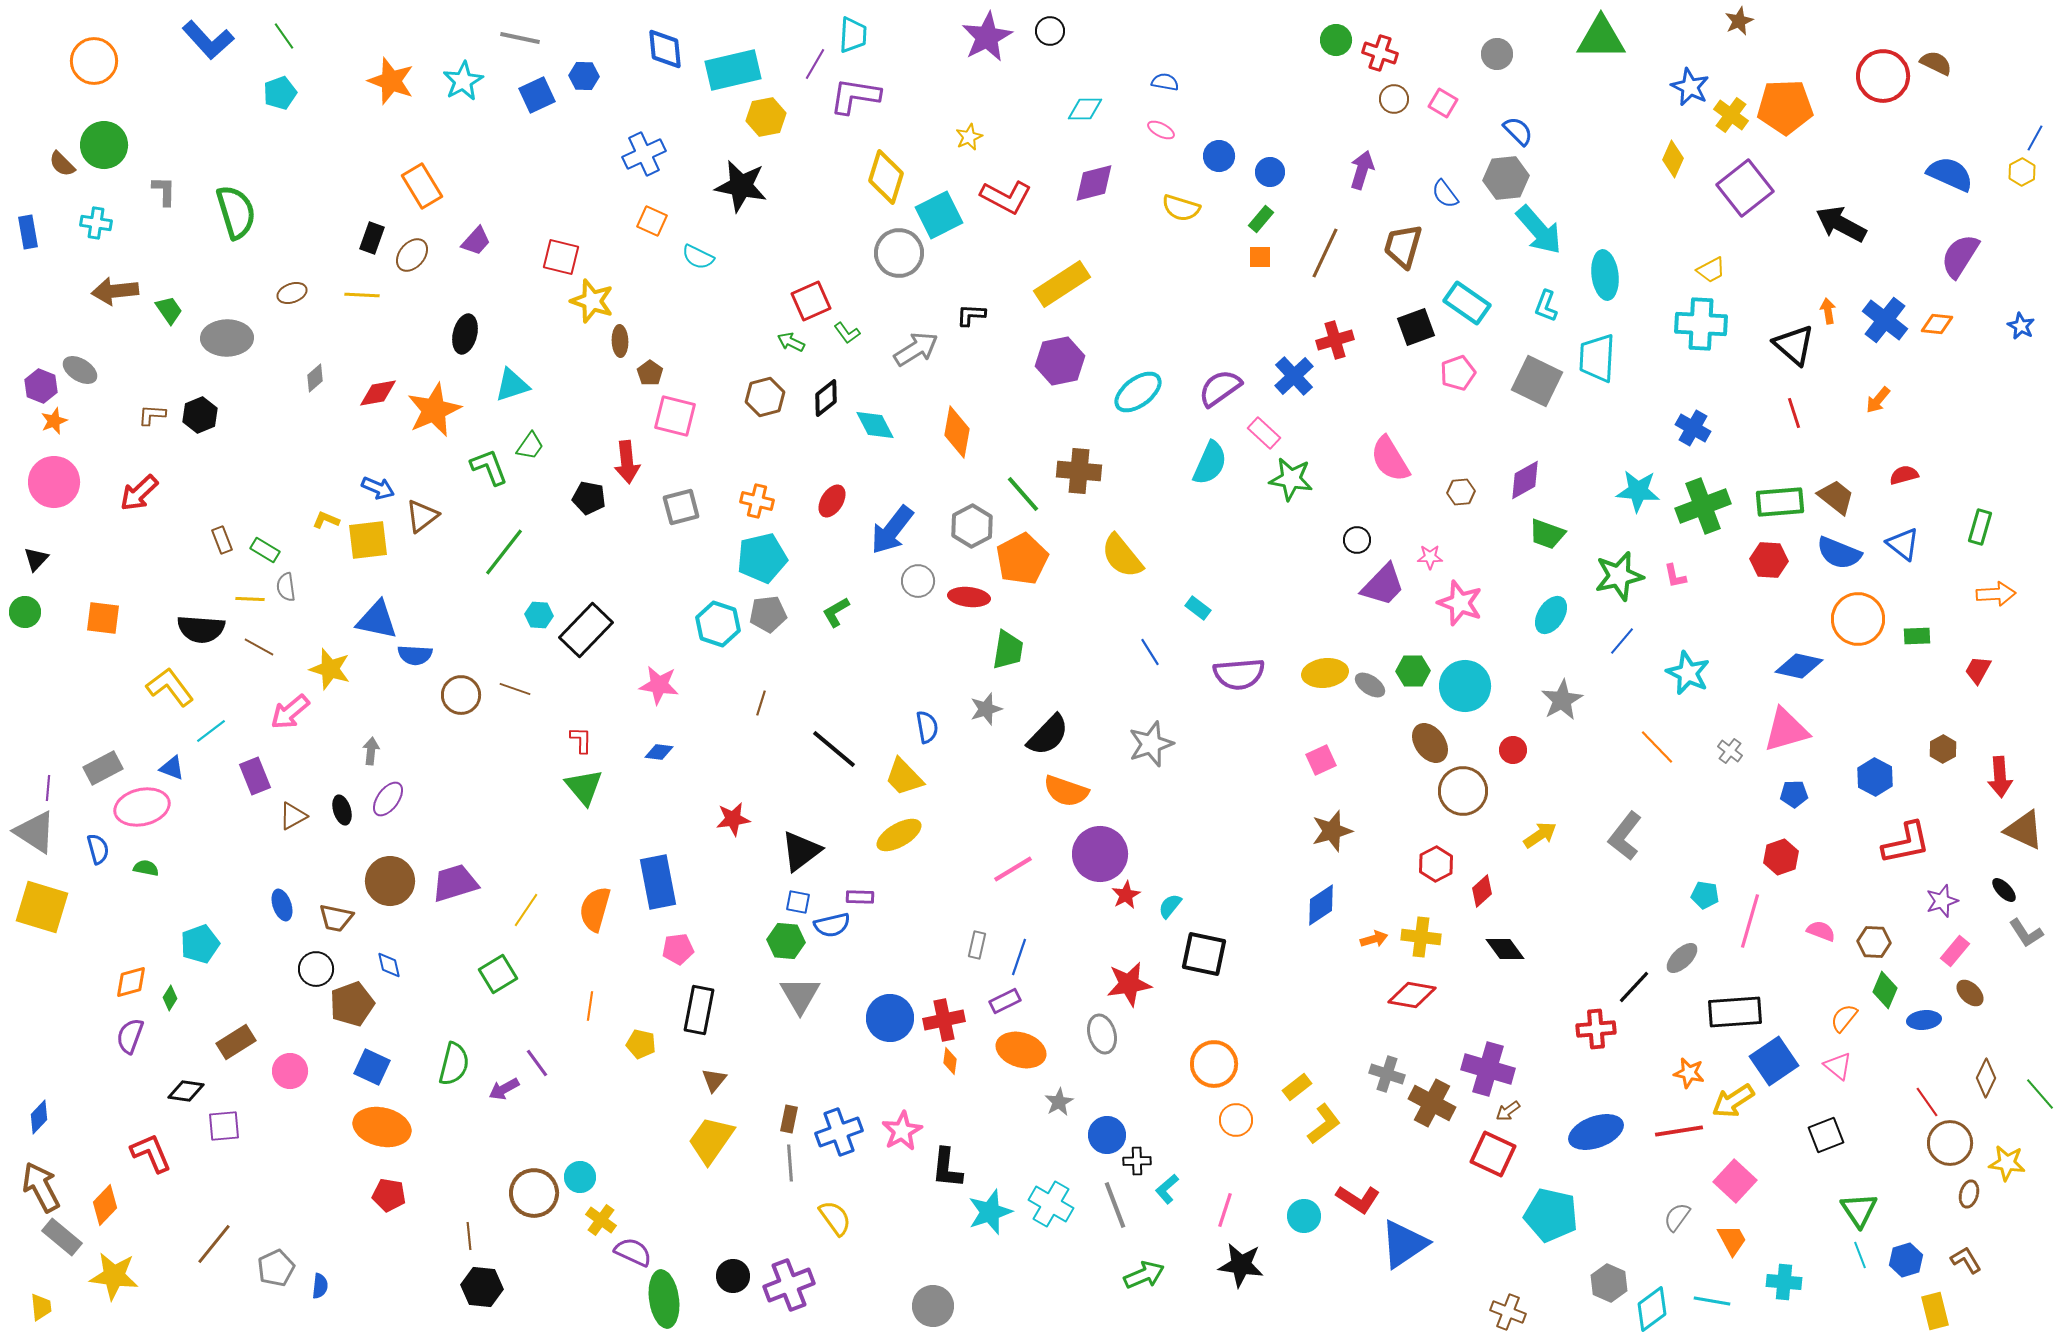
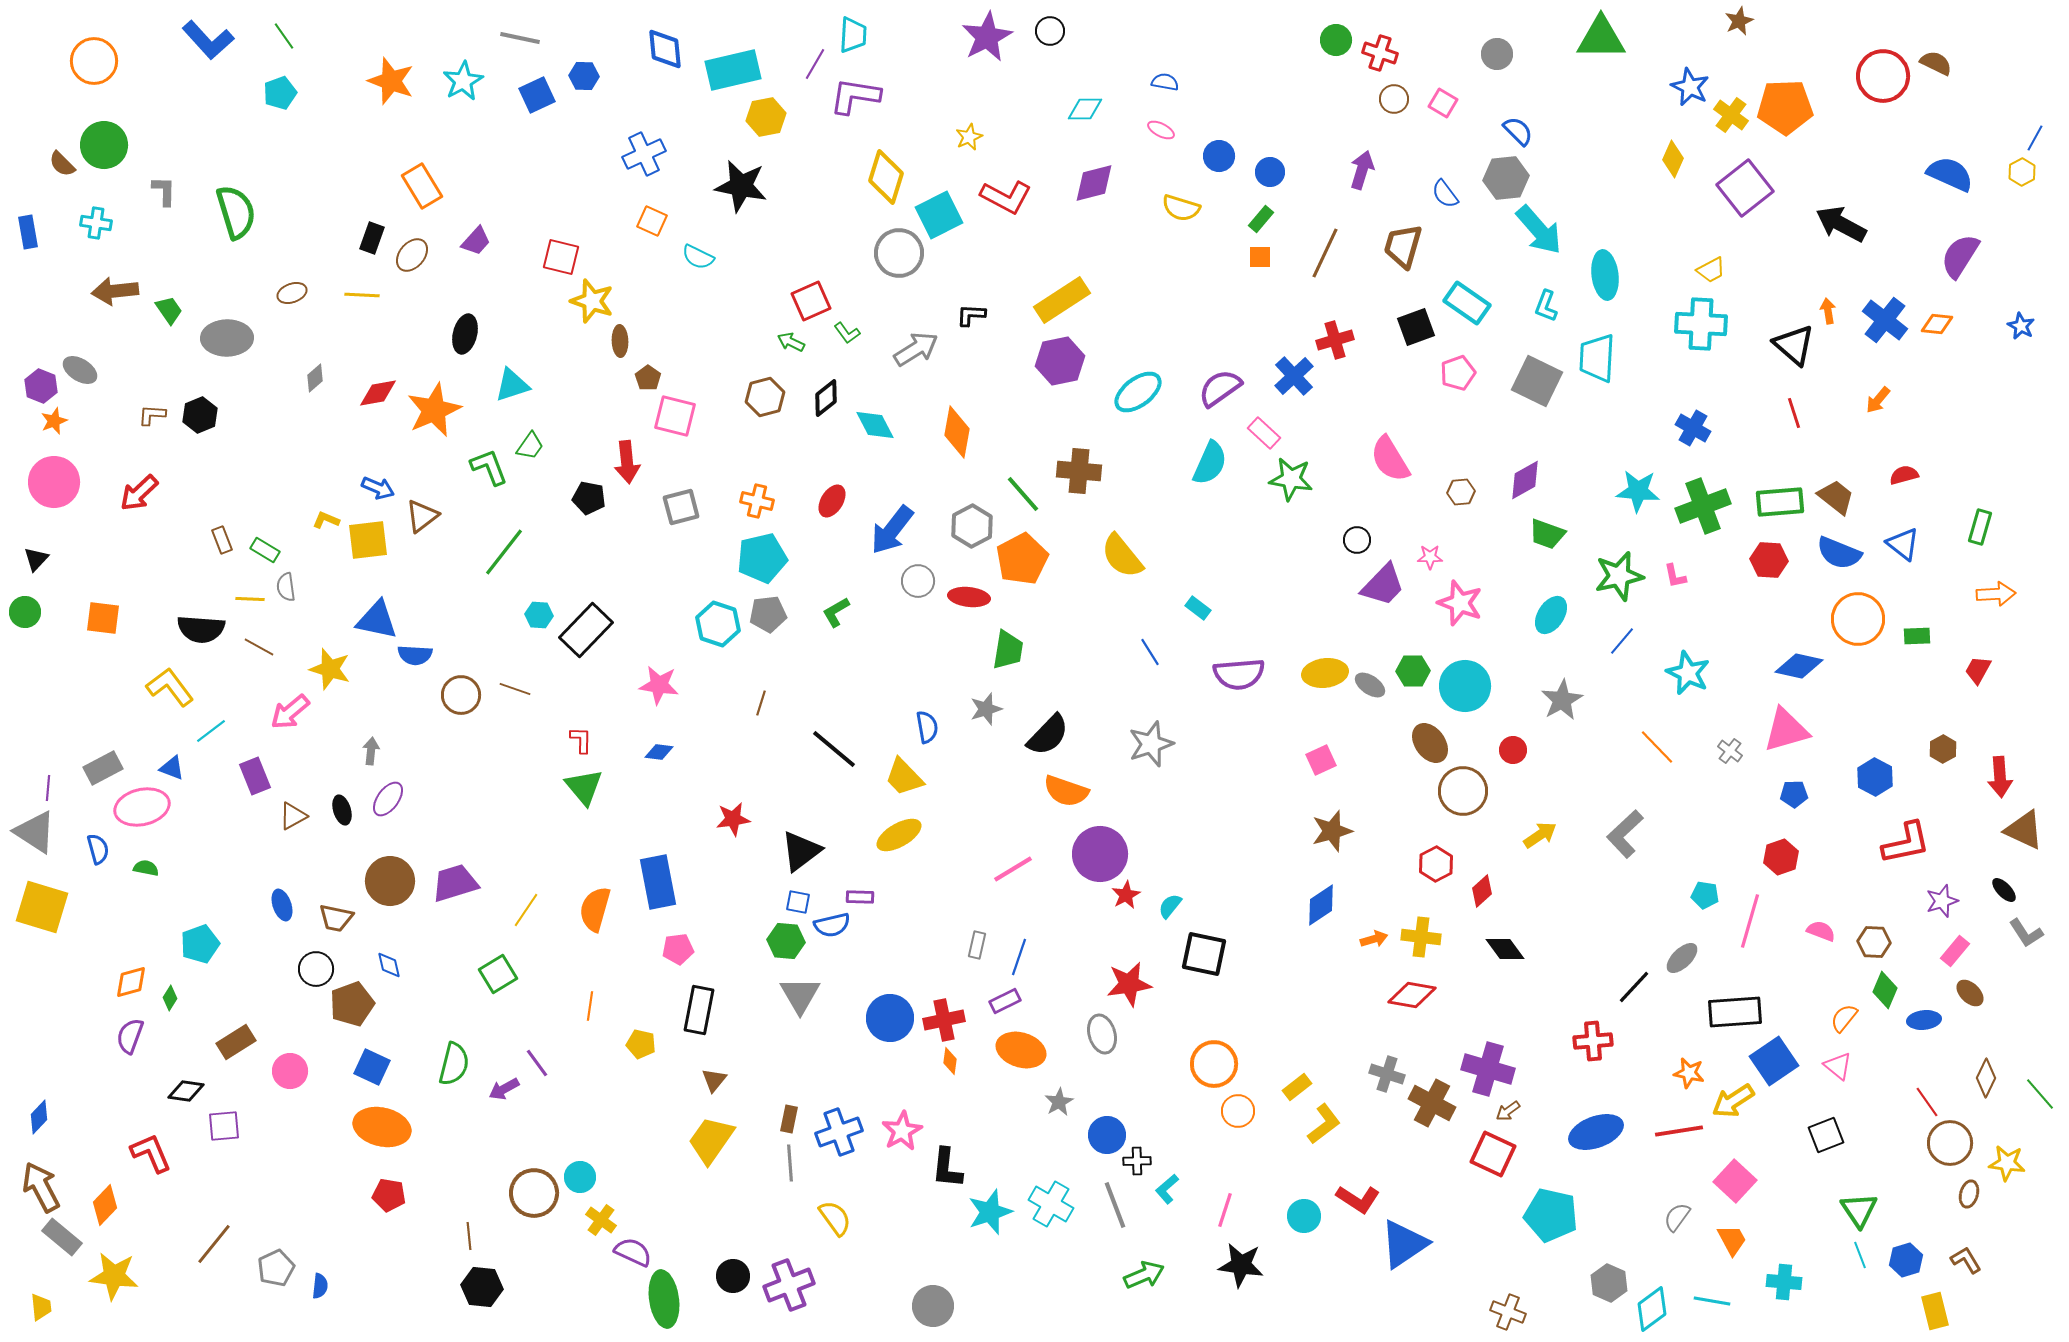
yellow rectangle at (1062, 284): moved 16 px down
brown pentagon at (650, 373): moved 2 px left, 5 px down
gray L-shape at (1625, 836): moved 2 px up; rotated 9 degrees clockwise
red cross at (1596, 1029): moved 3 px left, 12 px down
orange circle at (1236, 1120): moved 2 px right, 9 px up
